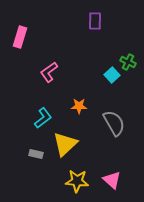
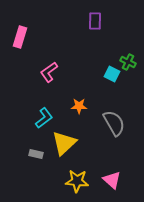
cyan square: moved 1 px up; rotated 21 degrees counterclockwise
cyan L-shape: moved 1 px right
yellow triangle: moved 1 px left, 1 px up
